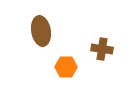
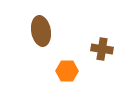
orange hexagon: moved 1 px right, 4 px down
